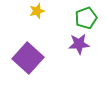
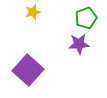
yellow star: moved 4 px left, 1 px down
purple square: moved 12 px down
